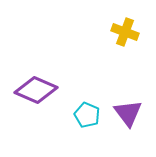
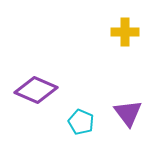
yellow cross: rotated 20 degrees counterclockwise
cyan pentagon: moved 6 px left, 7 px down
